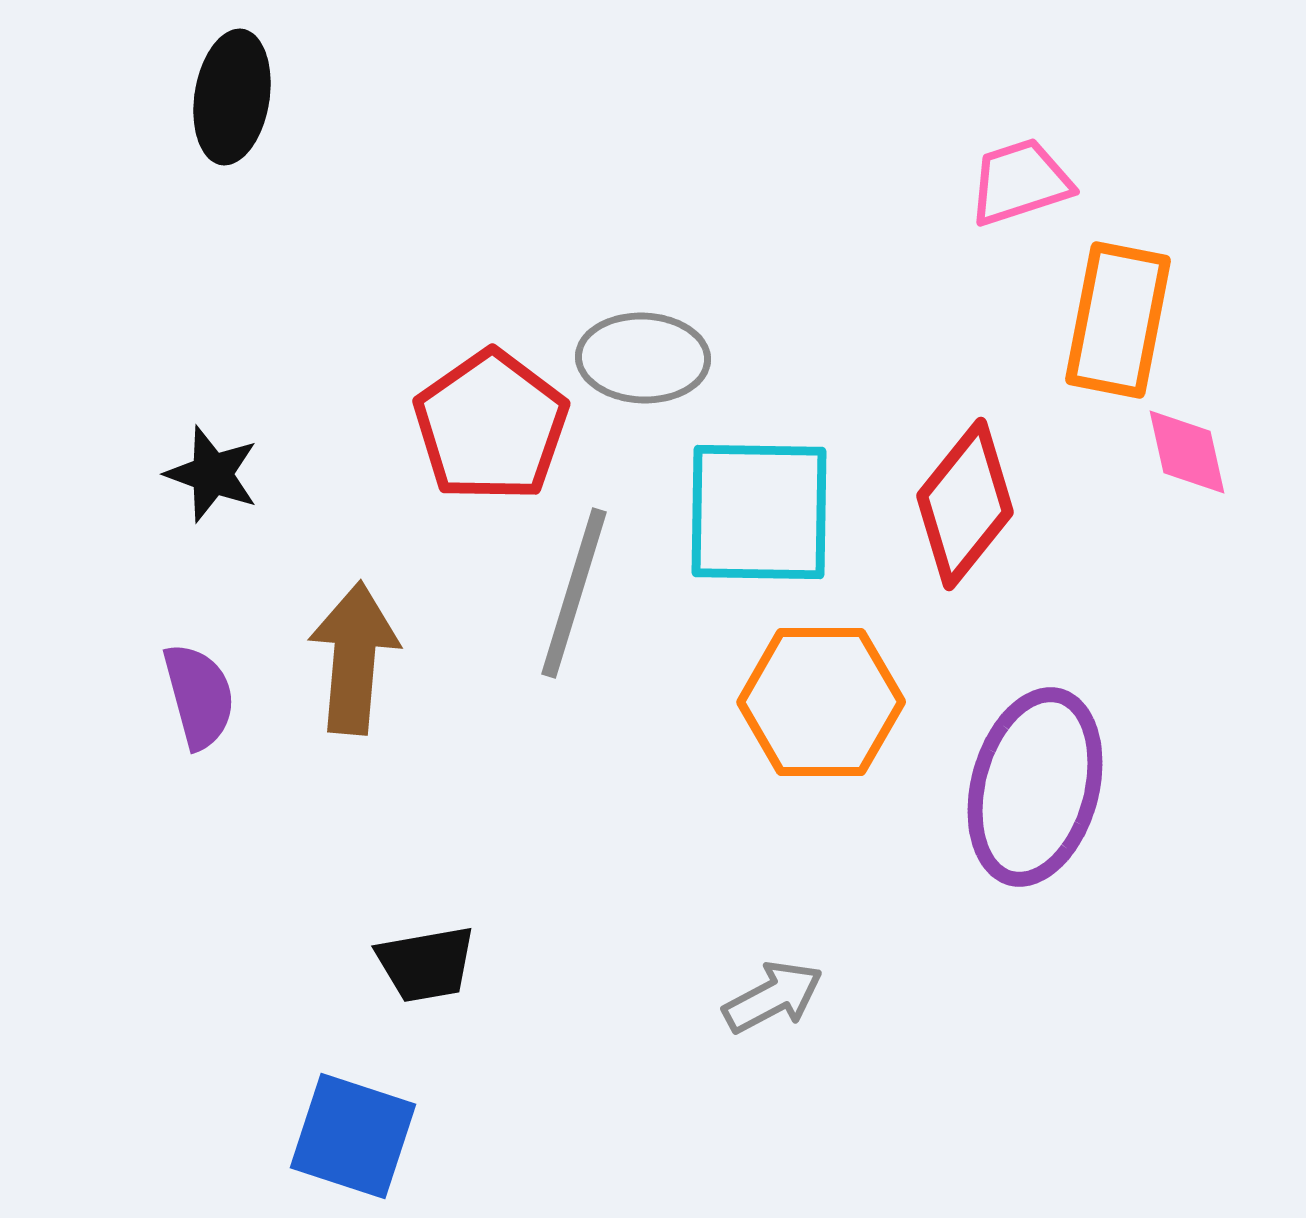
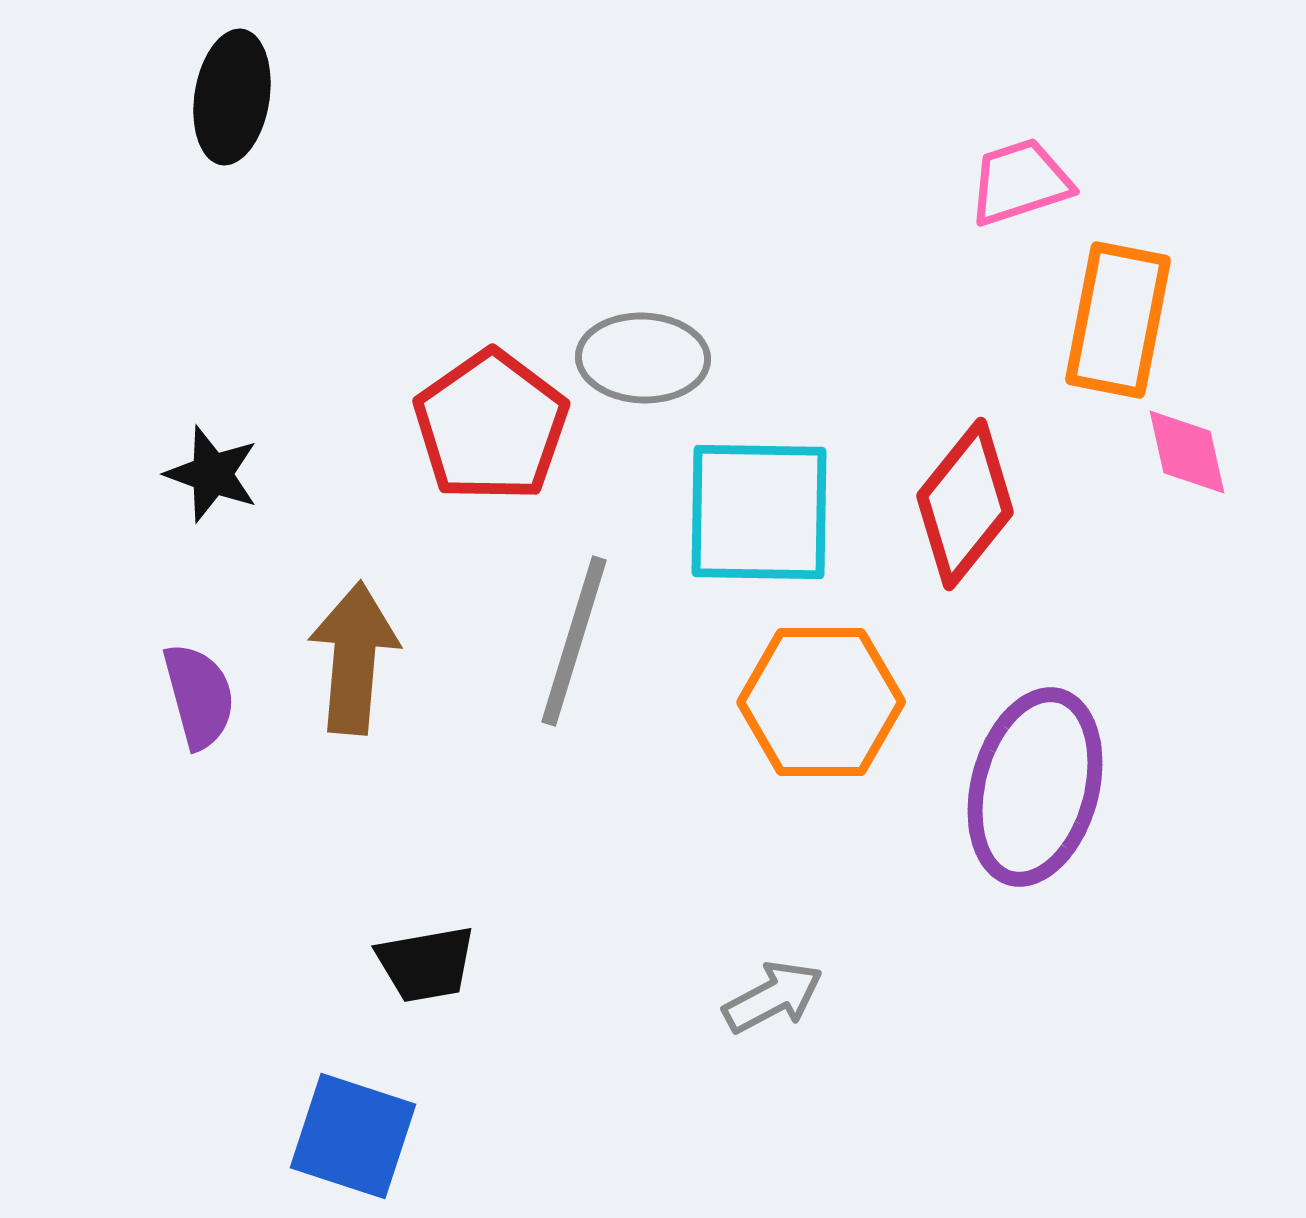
gray line: moved 48 px down
